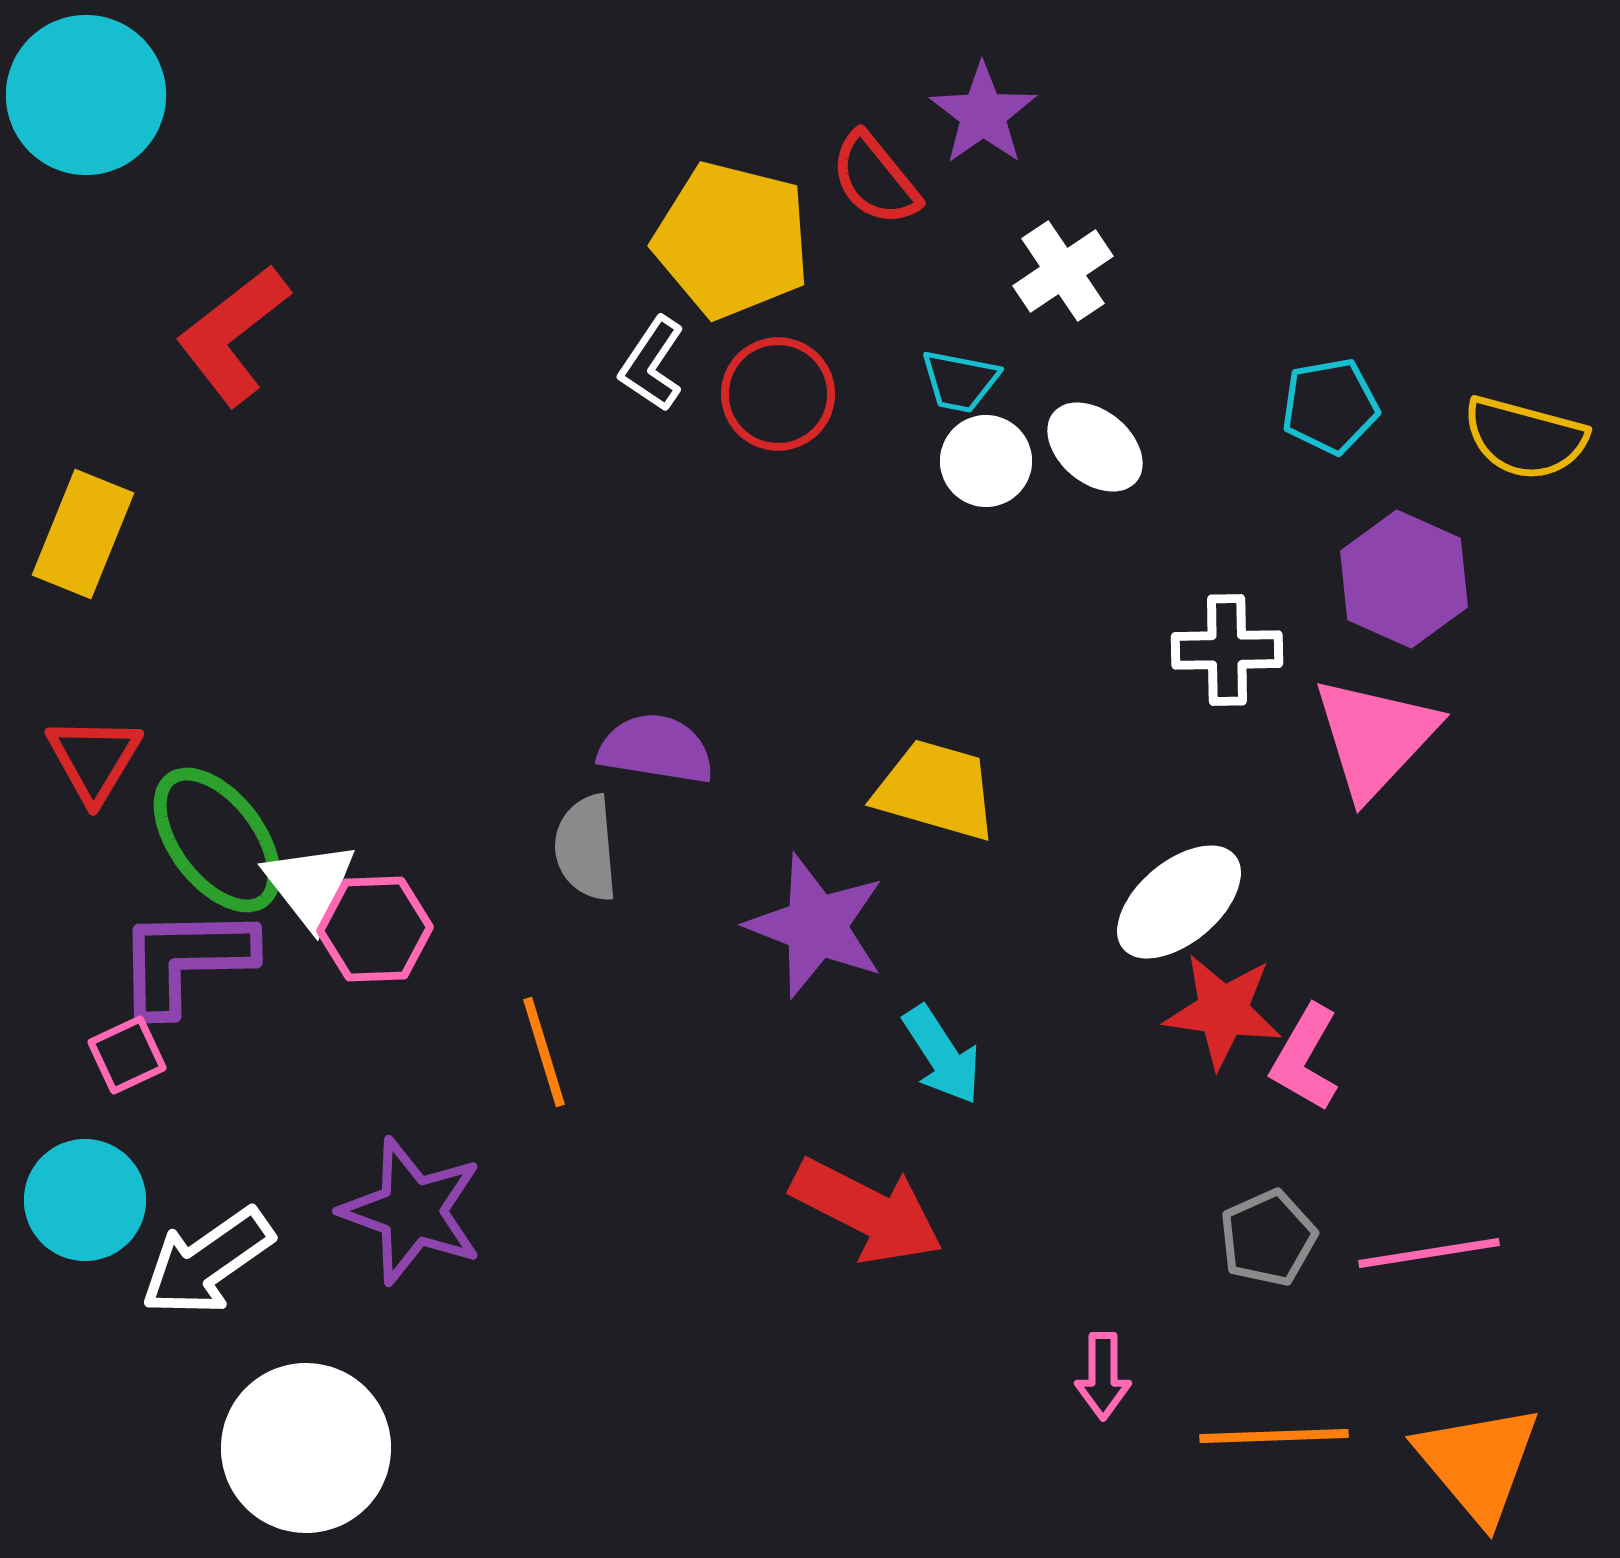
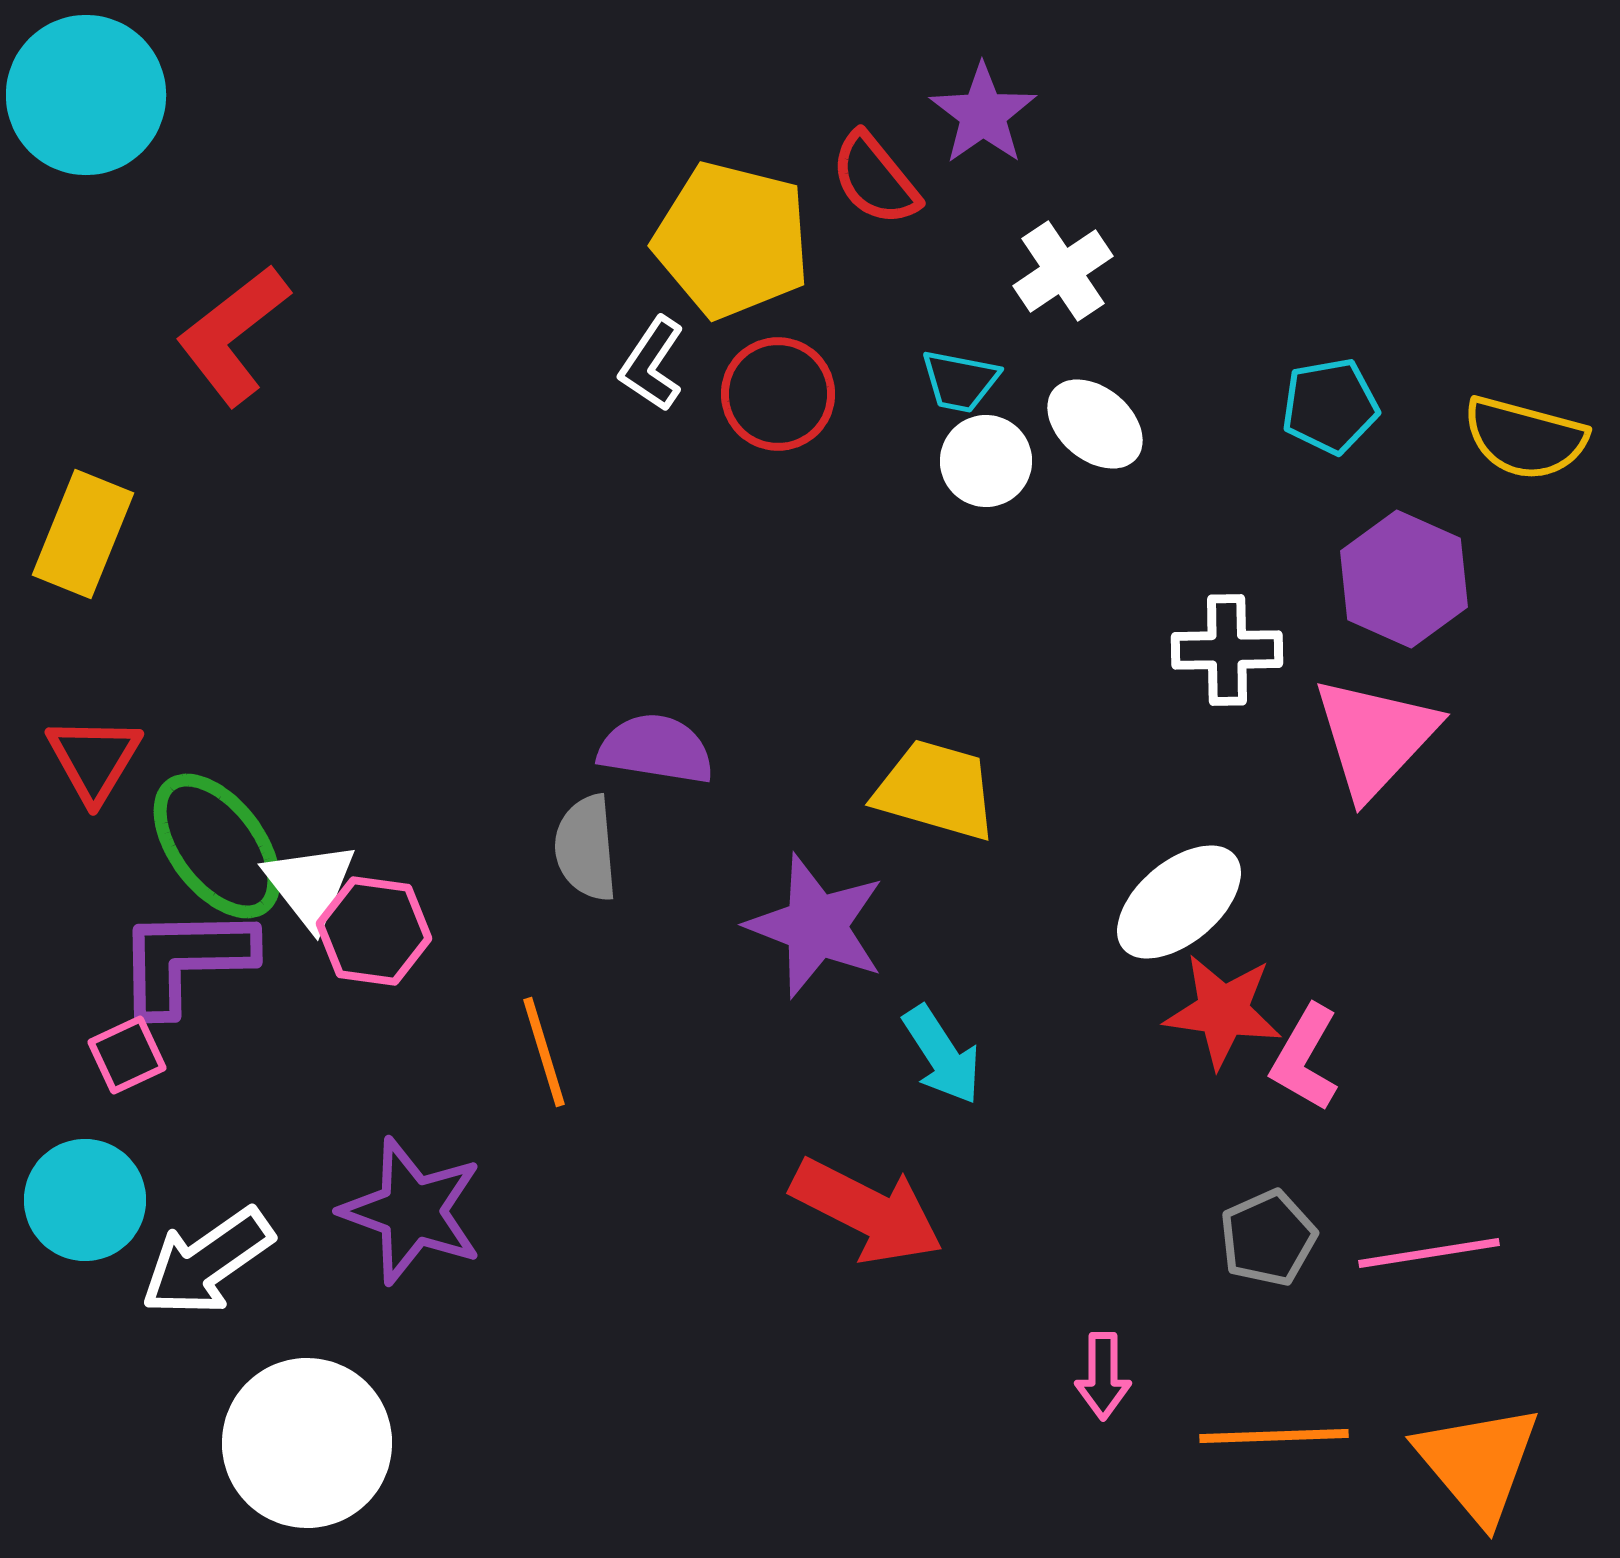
white ellipse at (1095, 447): moved 23 px up
green ellipse at (217, 840): moved 6 px down
pink hexagon at (375, 929): moved 1 px left, 2 px down; rotated 10 degrees clockwise
white circle at (306, 1448): moved 1 px right, 5 px up
